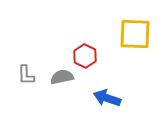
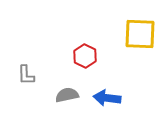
yellow square: moved 5 px right
gray semicircle: moved 5 px right, 18 px down
blue arrow: rotated 12 degrees counterclockwise
